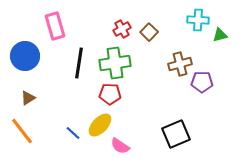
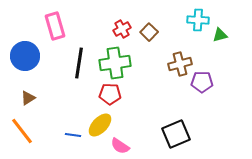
blue line: moved 2 px down; rotated 35 degrees counterclockwise
